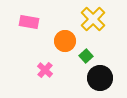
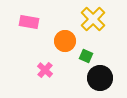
green square: rotated 24 degrees counterclockwise
